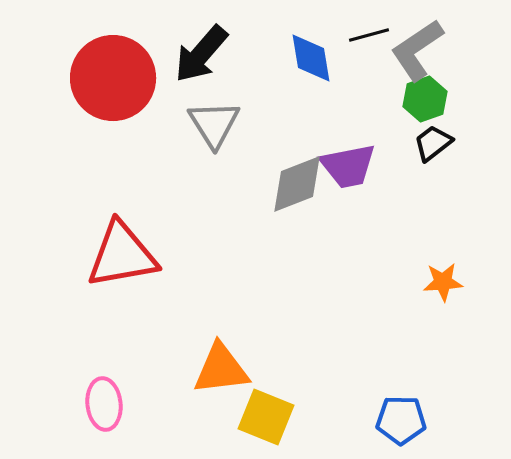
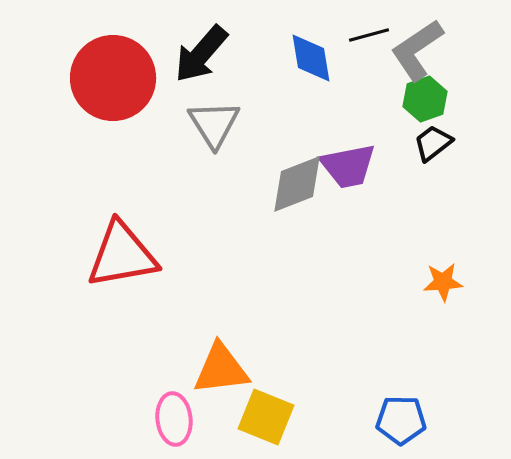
pink ellipse: moved 70 px right, 15 px down
